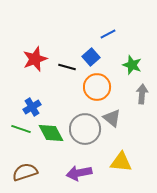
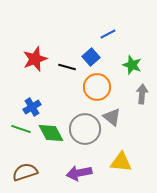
gray triangle: moved 1 px up
